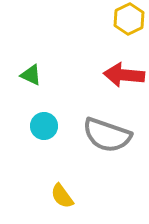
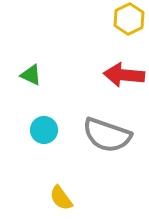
cyan circle: moved 4 px down
yellow semicircle: moved 1 px left, 2 px down
